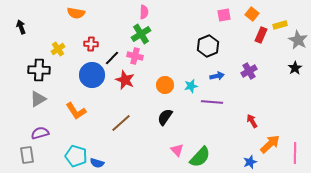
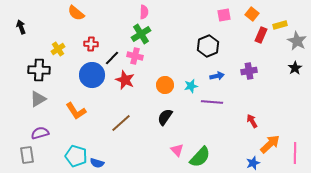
orange semicircle: rotated 30 degrees clockwise
gray star: moved 1 px left, 1 px down
purple cross: rotated 21 degrees clockwise
blue star: moved 3 px right, 1 px down
